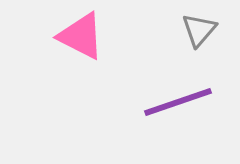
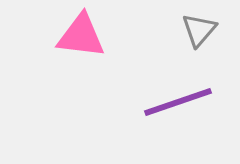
pink triangle: rotated 20 degrees counterclockwise
